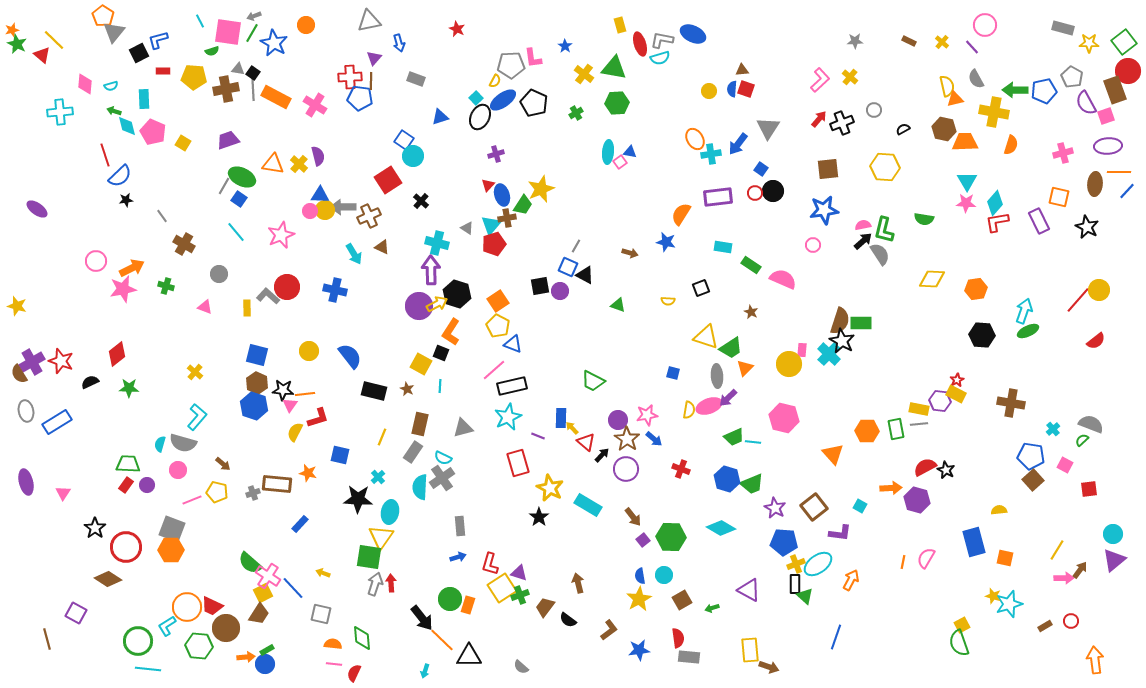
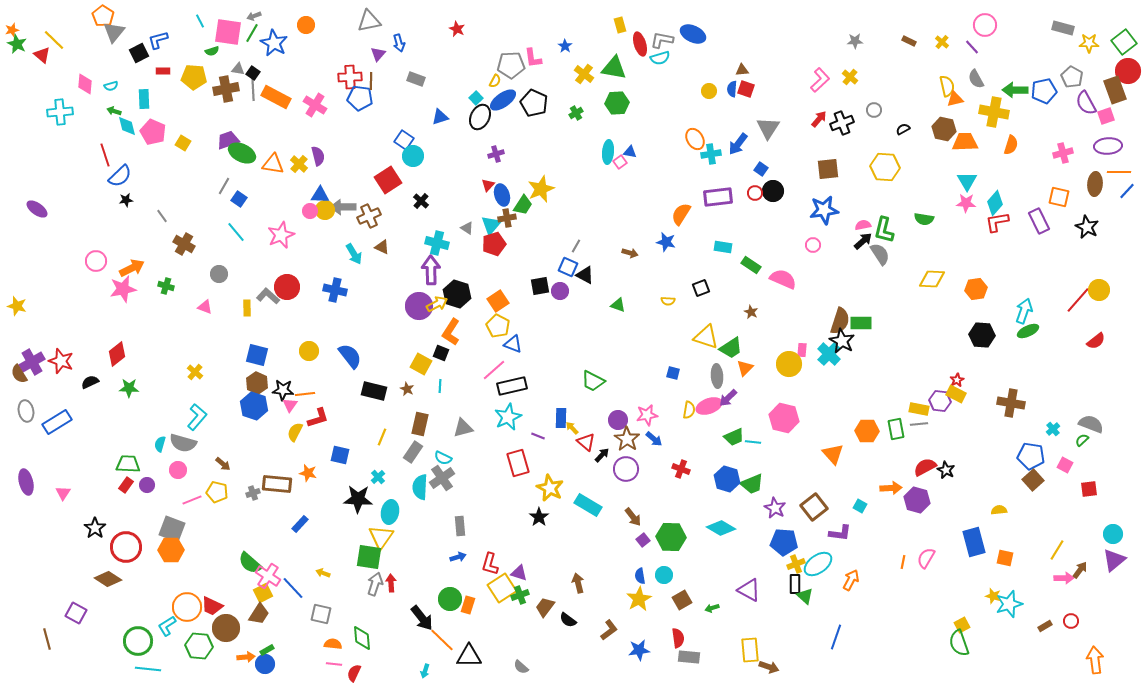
purple triangle at (374, 58): moved 4 px right, 4 px up
green ellipse at (242, 177): moved 24 px up
